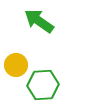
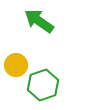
green hexagon: rotated 16 degrees counterclockwise
